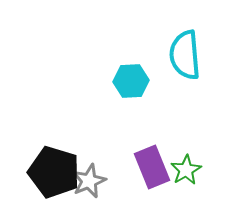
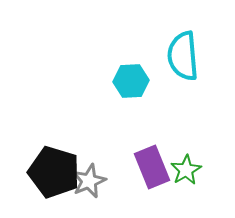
cyan semicircle: moved 2 px left, 1 px down
